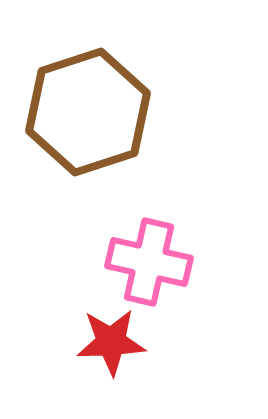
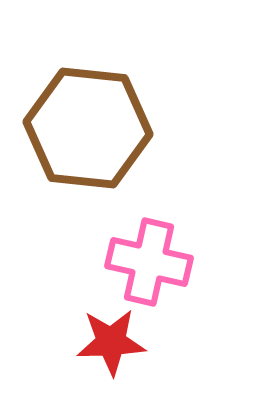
brown hexagon: moved 16 px down; rotated 24 degrees clockwise
